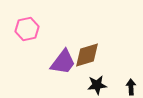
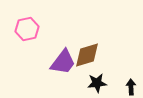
black star: moved 2 px up
